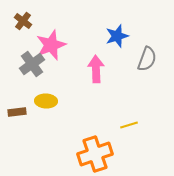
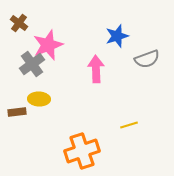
brown cross: moved 4 px left, 2 px down
pink star: moved 3 px left
gray semicircle: rotated 50 degrees clockwise
yellow ellipse: moved 7 px left, 2 px up
orange cross: moved 13 px left, 3 px up
